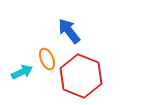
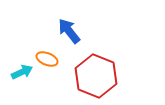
orange ellipse: rotated 45 degrees counterclockwise
red hexagon: moved 15 px right
